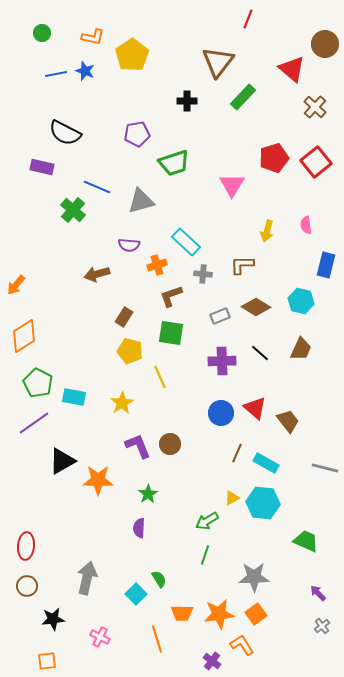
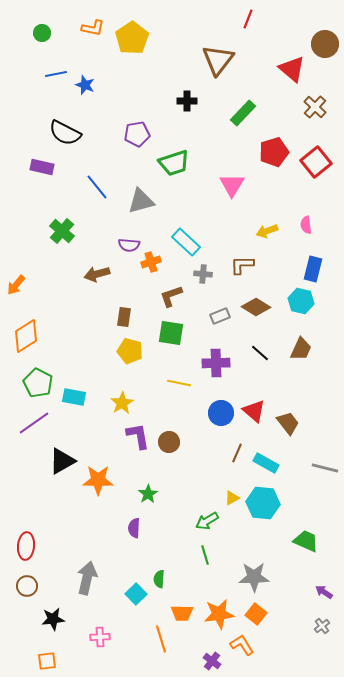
orange L-shape at (93, 37): moved 9 px up
yellow pentagon at (132, 55): moved 17 px up
brown triangle at (218, 62): moved 2 px up
blue star at (85, 71): moved 14 px down
green rectangle at (243, 97): moved 16 px down
red pentagon at (274, 158): moved 6 px up
blue line at (97, 187): rotated 28 degrees clockwise
green cross at (73, 210): moved 11 px left, 21 px down
yellow arrow at (267, 231): rotated 55 degrees clockwise
orange cross at (157, 265): moved 6 px left, 3 px up
blue rectangle at (326, 265): moved 13 px left, 4 px down
brown rectangle at (124, 317): rotated 24 degrees counterclockwise
orange diamond at (24, 336): moved 2 px right
purple cross at (222, 361): moved 6 px left, 2 px down
yellow line at (160, 377): moved 19 px right, 6 px down; rotated 55 degrees counterclockwise
red triangle at (255, 408): moved 1 px left, 3 px down
brown trapezoid at (288, 421): moved 2 px down
brown circle at (170, 444): moved 1 px left, 2 px up
purple L-shape at (138, 446): moved 10 px up; rotated 12 degrees clockwise
purple semicircle at (139, 528): moved 5 px left
green line at (205, 555): rotated 36 degrees counterclockwise
green semicircle at (159, 579): rotated 144 degrees counterclockwise
purple arrow at (318, 593): moved 6 px right, 1 px up; rotated 12 degrees counterclockwise
orange square at (256, 614): rotated 15 degrees counterclockwise
pink cross at (100, 637): rotated 30 degrees counterclockwise
orange line at (157, 639): moved 4 px right
